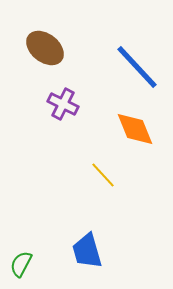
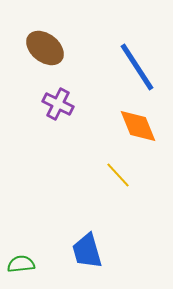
blue line: rotated 10 degrees clockwise
purple cross: moved 5 px left
orange diamond: moved 3 px right, 3 px up
yellow line: moved 15 px right
green semicircle: rotated 56 degrees clockwise
